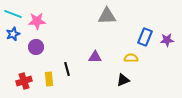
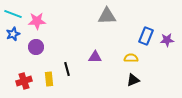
blue rectangle: moved 1 px right, 1 px up
black triangle: moved 10 px right
